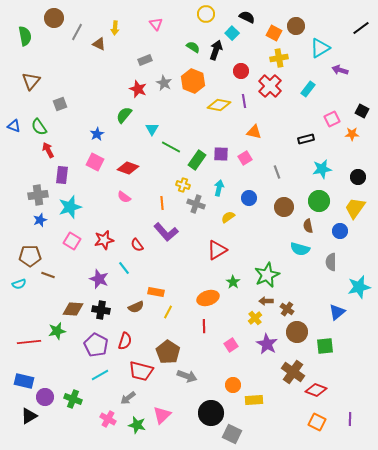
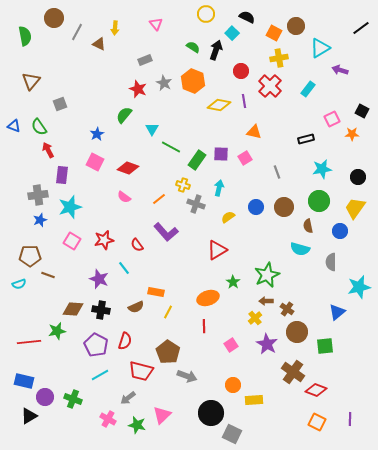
blue circle at (249, 198): moved 7 px right, 9 px down
orange line at (162, 203): moved 3 px left, 4 px up; rotated 56 degrees clockwise
